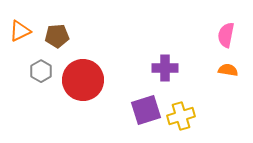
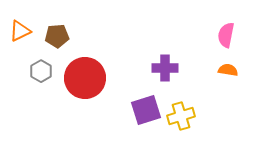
red circle: moved 2 px right, 2 px up
